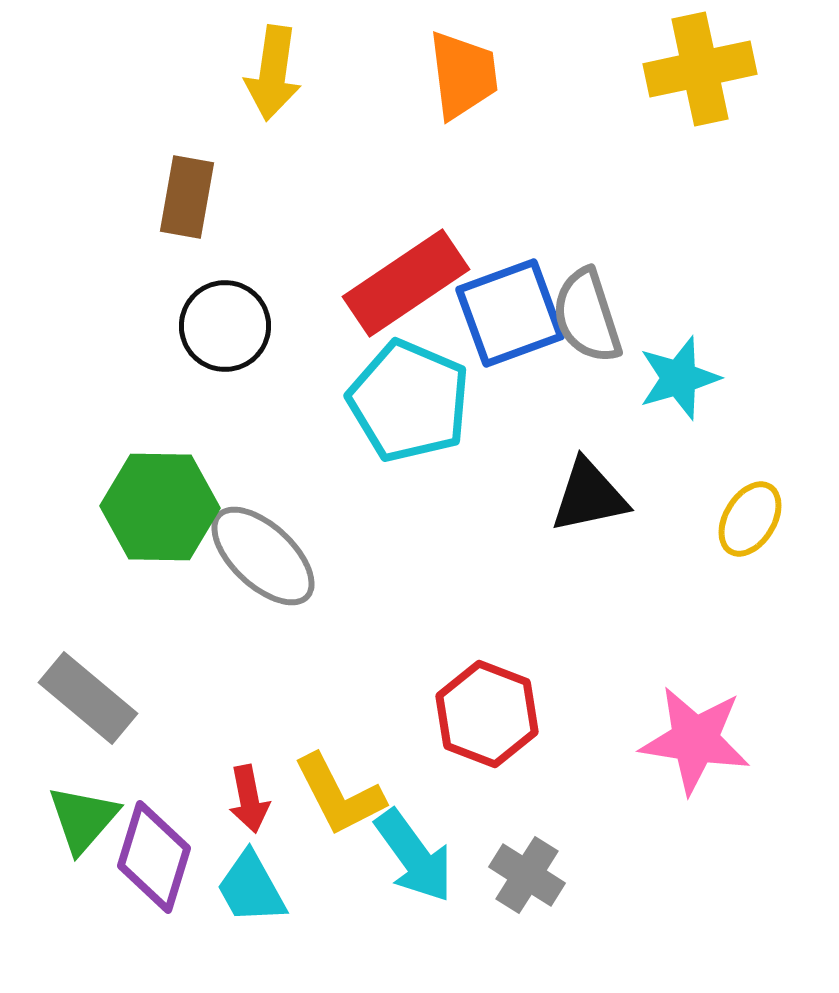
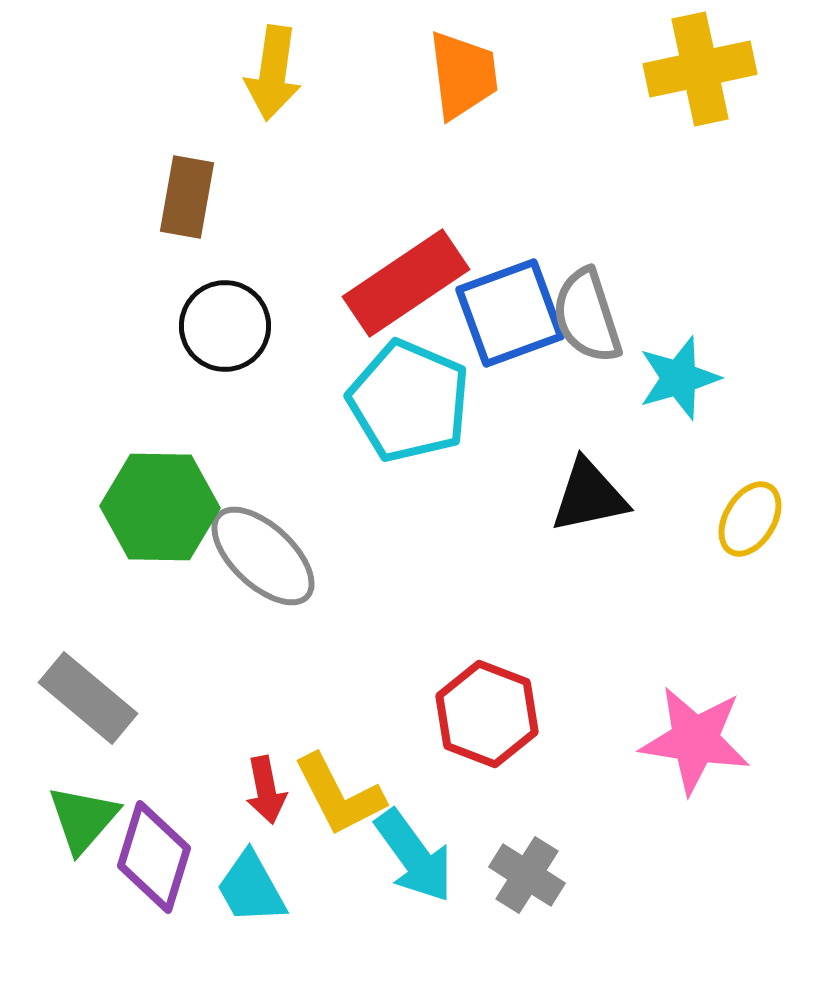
red arrow: moved 17 px right, 9 px up
